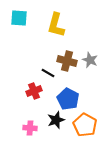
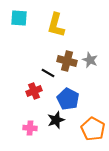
orange pentagon: moved 8 px right, 4 px down
